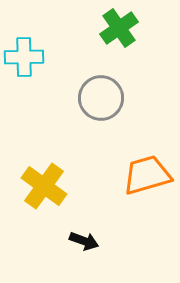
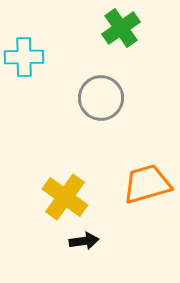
green cross: moved 2 px right
orange trapezoid: moved 9 px down
yellow cross: moved 21 px right, 11 px down
black arrow: rotated 28 degrees counterclockwise
